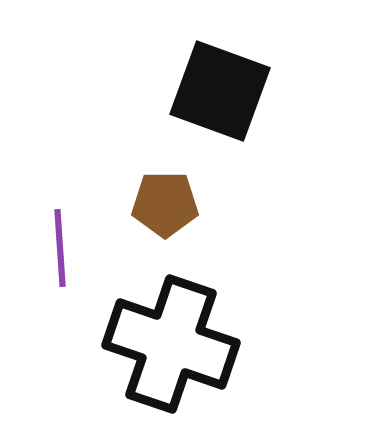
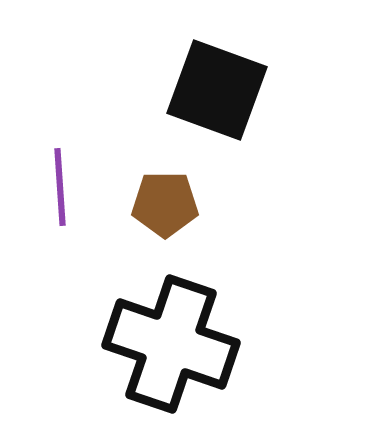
black square: moved 3 px left, 1 px up
purple line: moved 61 px up
